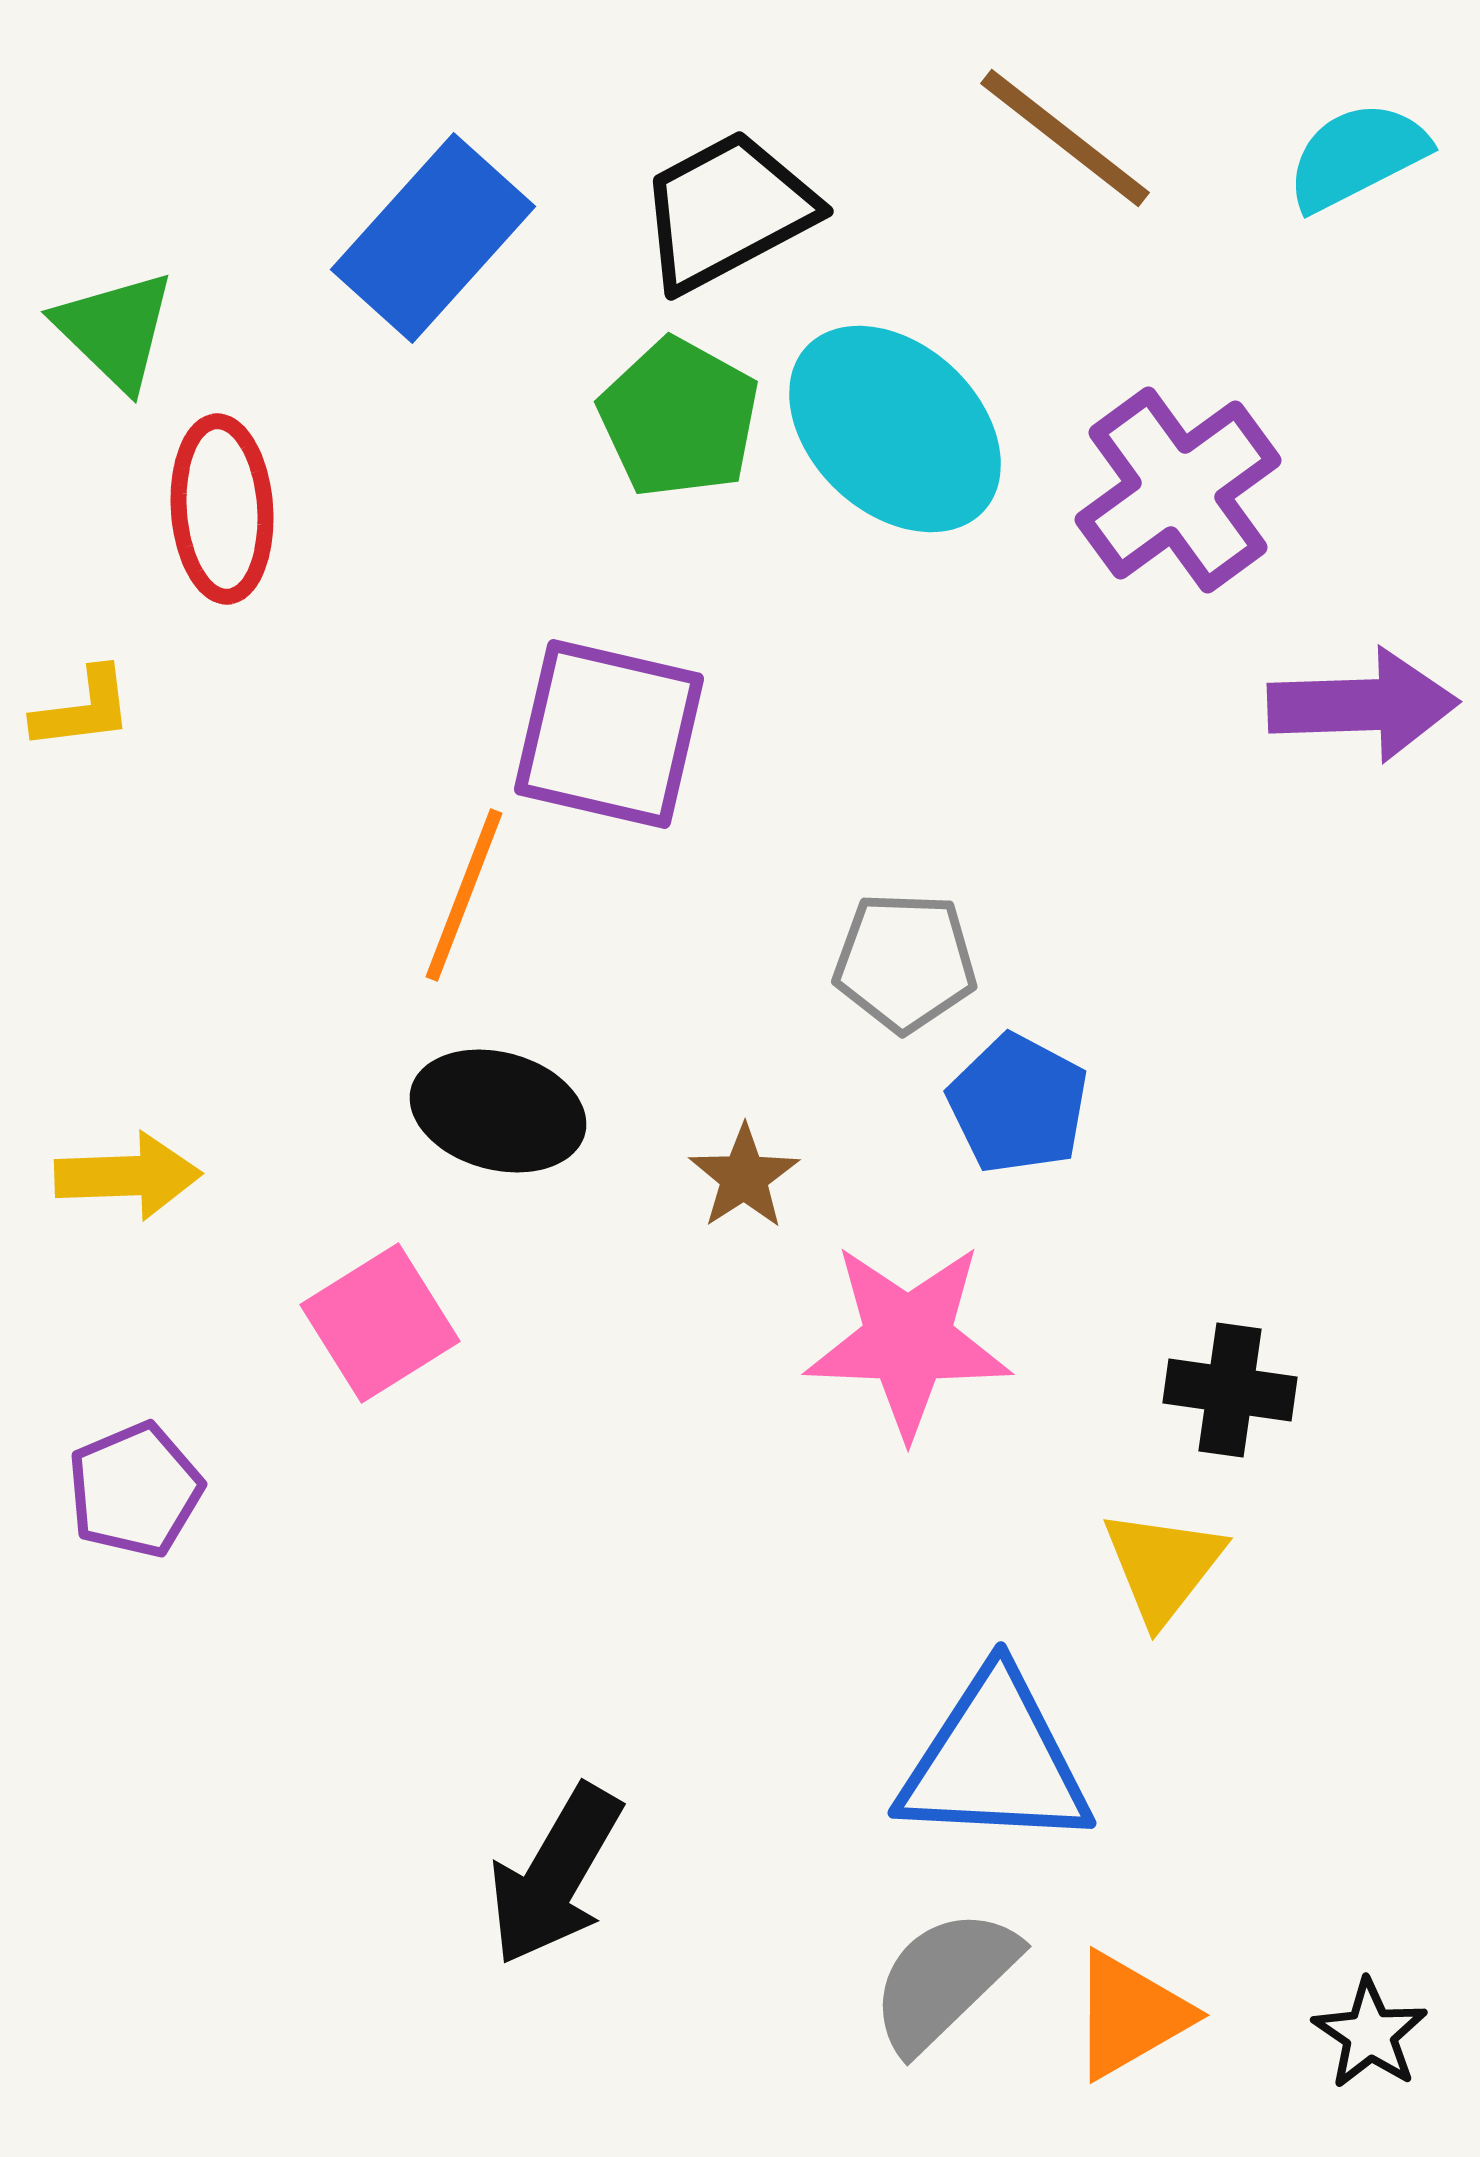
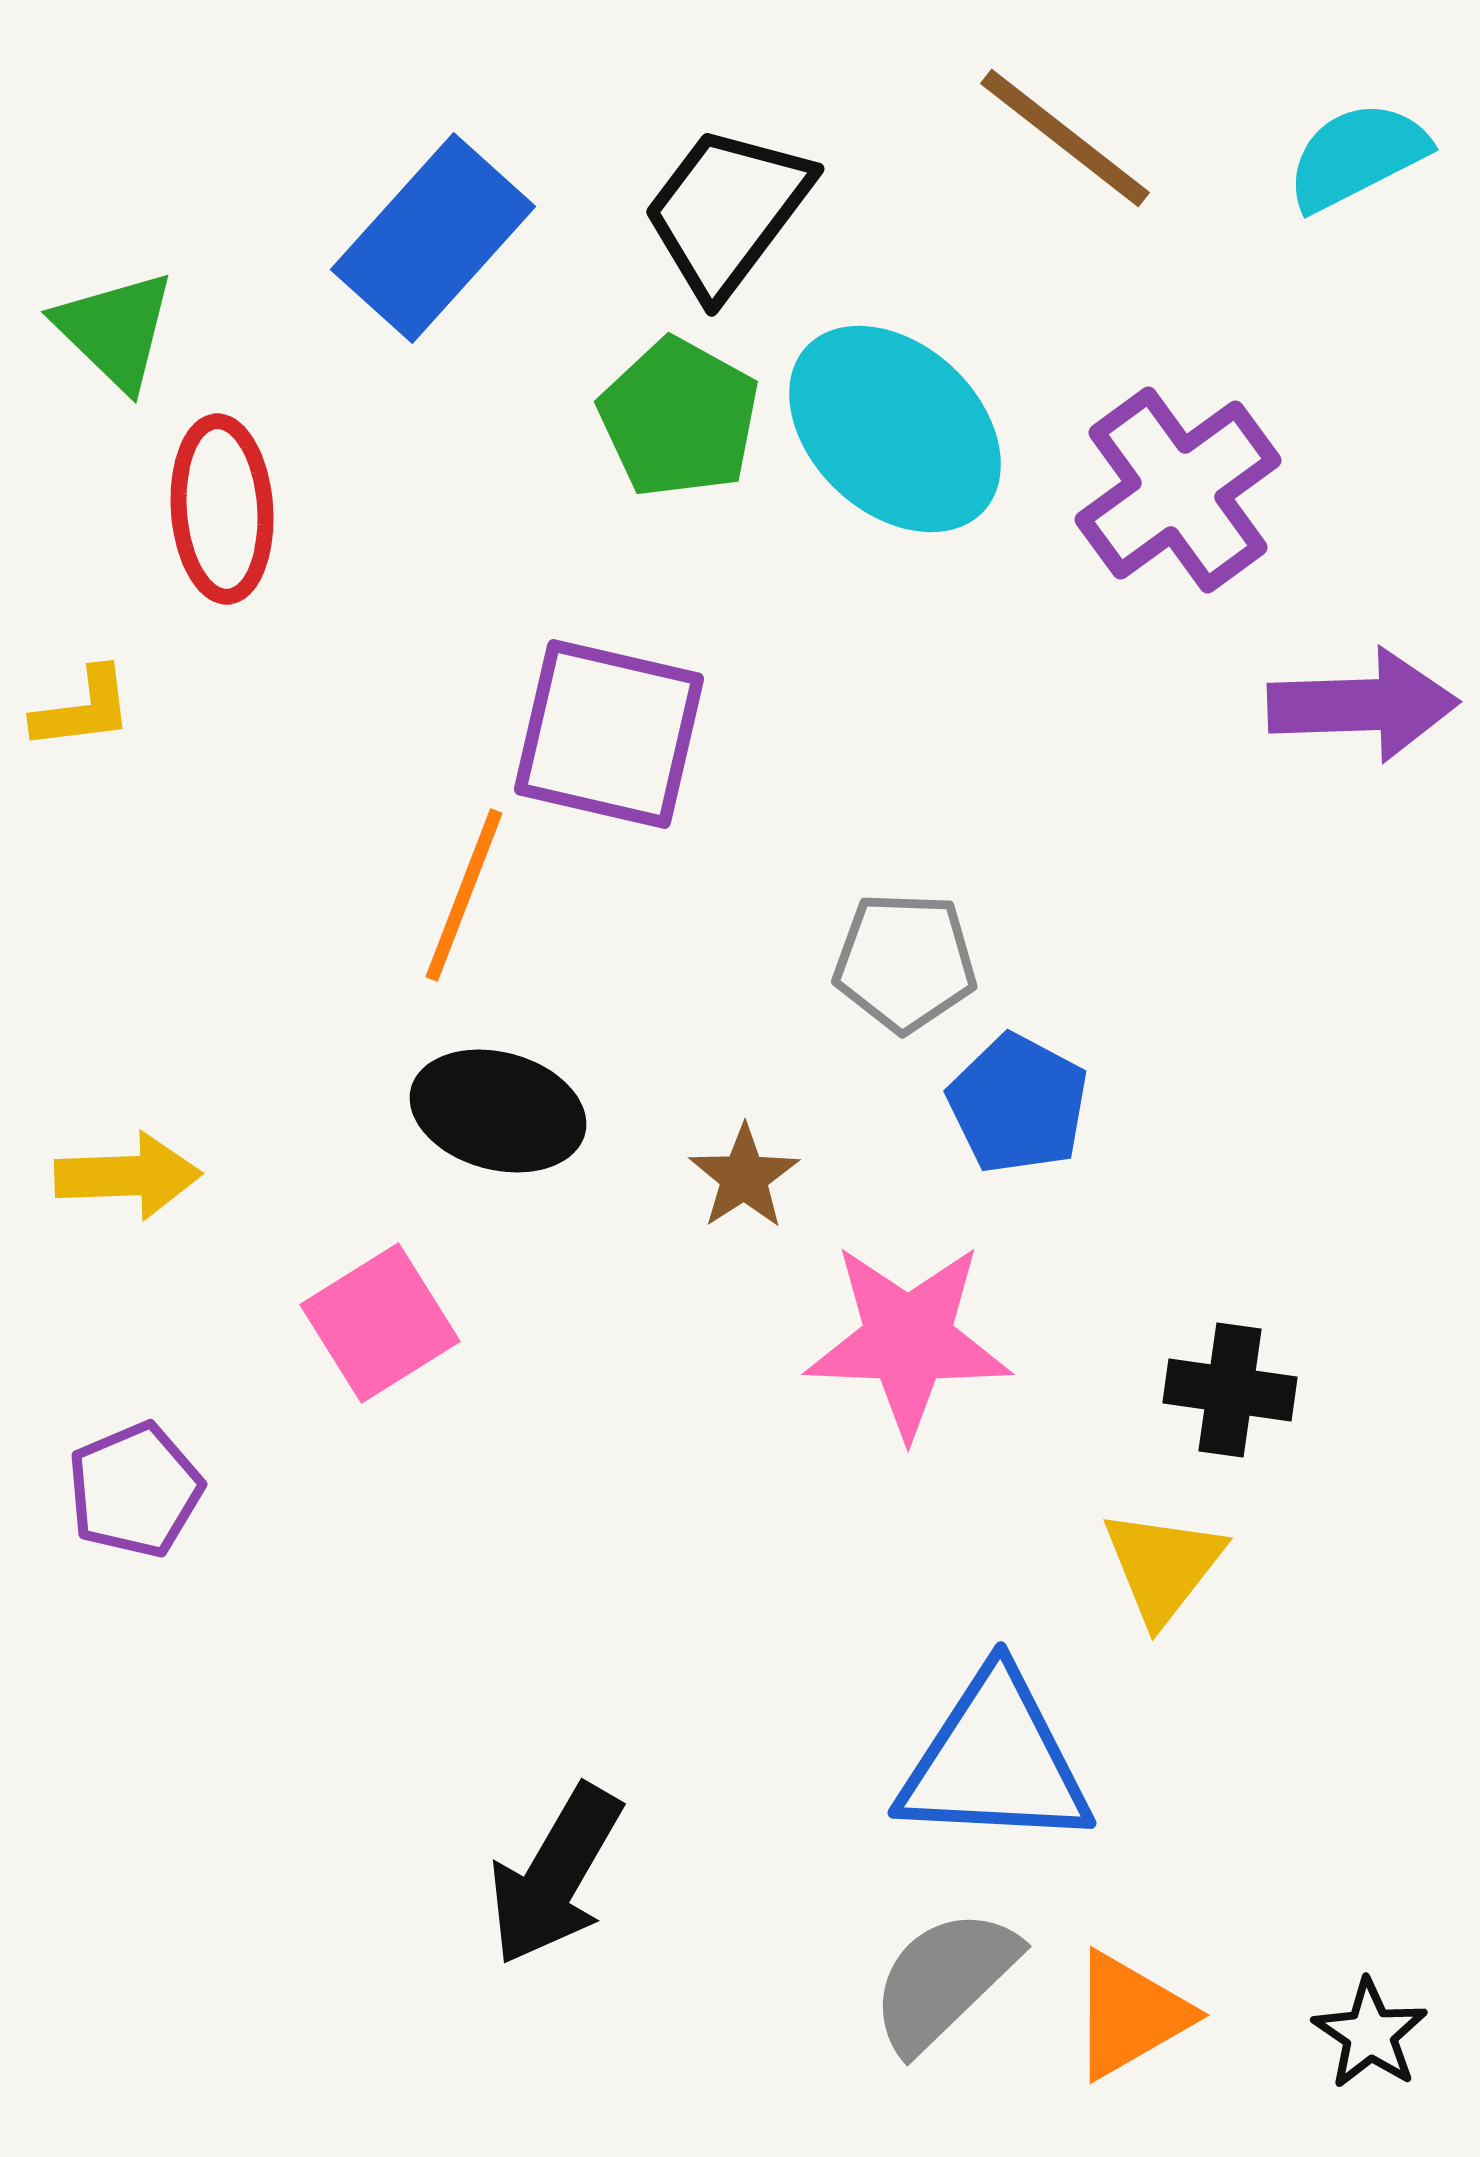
black trapezoid: rotated 25 degrees counterclockwise
